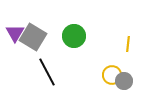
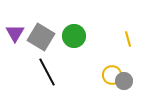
gray square: moved 8 px right
yellow line: moved 5 px up; rotated 21 degrees counterclockwise
